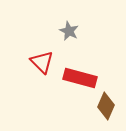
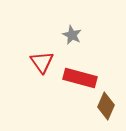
gray star: moved 3 px right, 4 px down
red triangle: rotated 10 degrees clockwise
